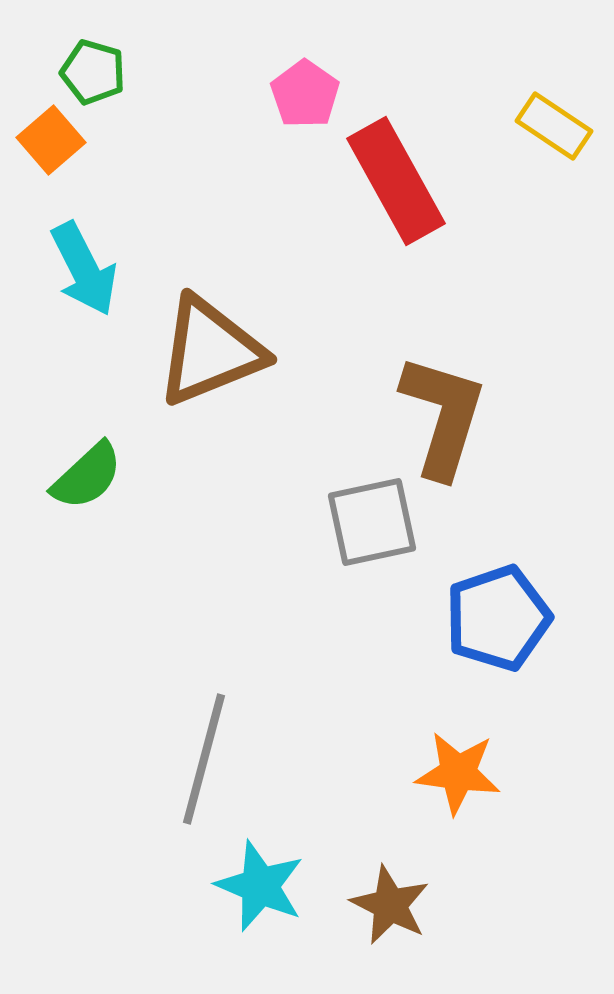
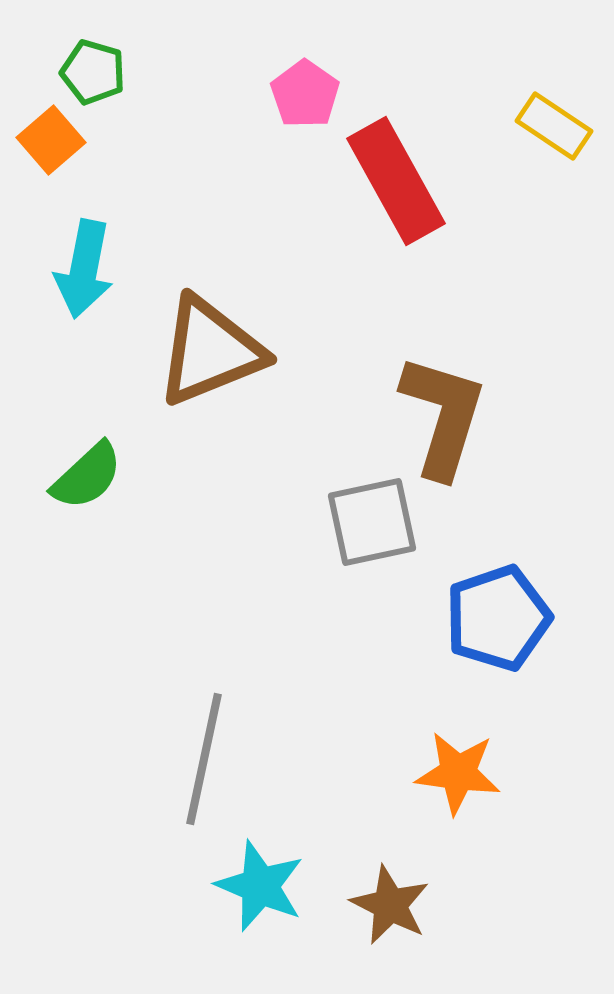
cyan arrow: rotated 38 degrees clockwise
gray line: rotated 3 degrees counterclockwise
